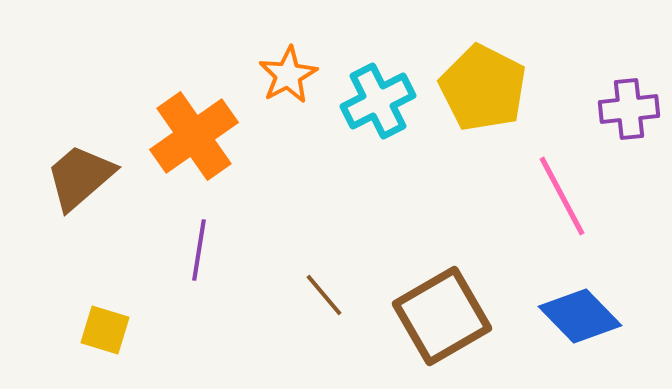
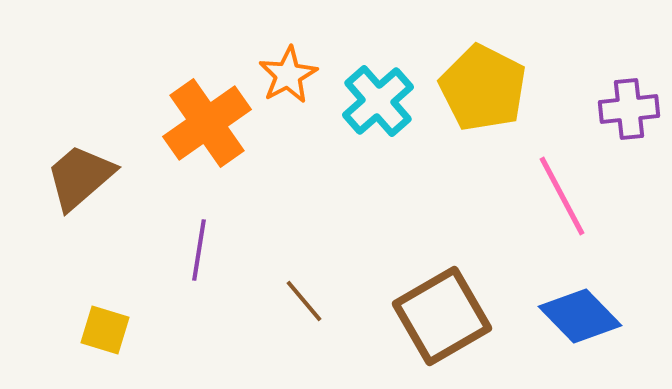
cyan cross: rotated 14 degrees counterclockwise
orange cross: moved 13 px right, 13 px up
brown line: moved 20 px left, 6 px down
